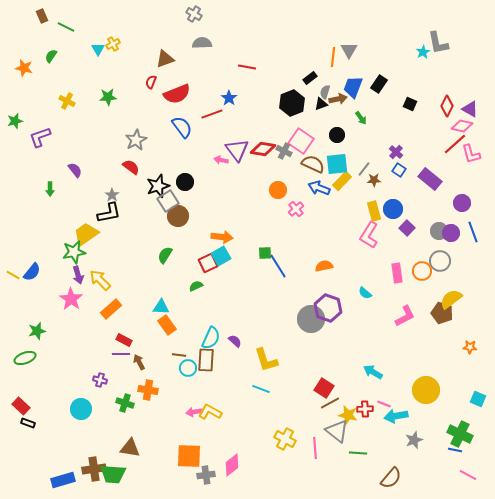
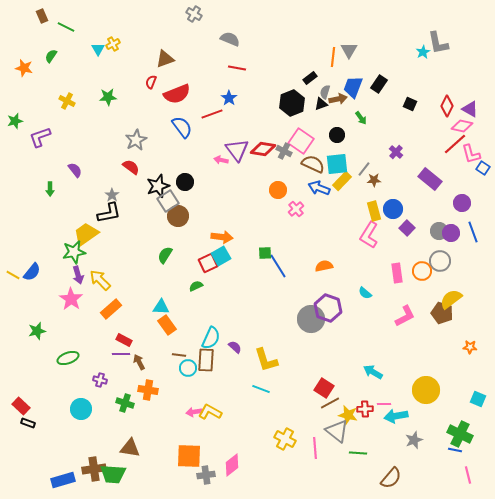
gray semicircle at (202, 43): moved 28 px right, 4 px up; rotated 24 degrees clockwise
red line at (247, 67): moved 10 px left, 1 px down
blue square at (399, 170): moved 84 px right, 2 px up
purple semicircle at (235, 341): moved 6 px down
green ellipse at (25, 358): moved 43 px right
pink line at (384, 404): rotated 24 degrees counterclockwise
pink line at (468, 475): rotated 48 degrees clockwise
